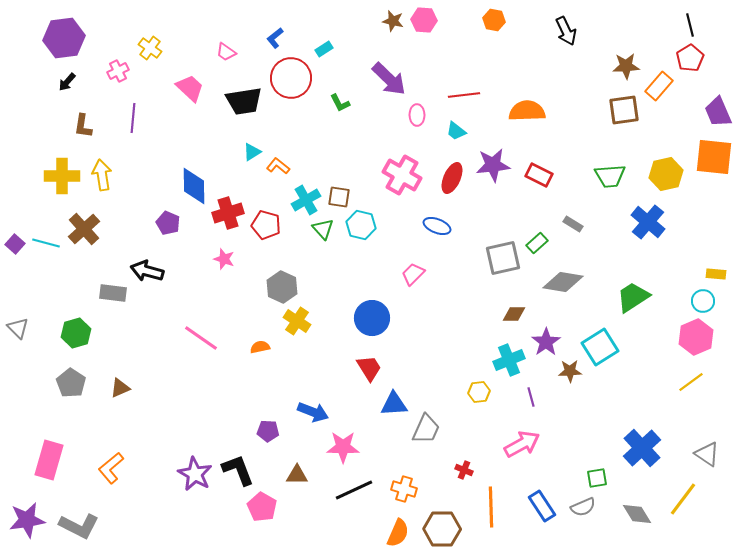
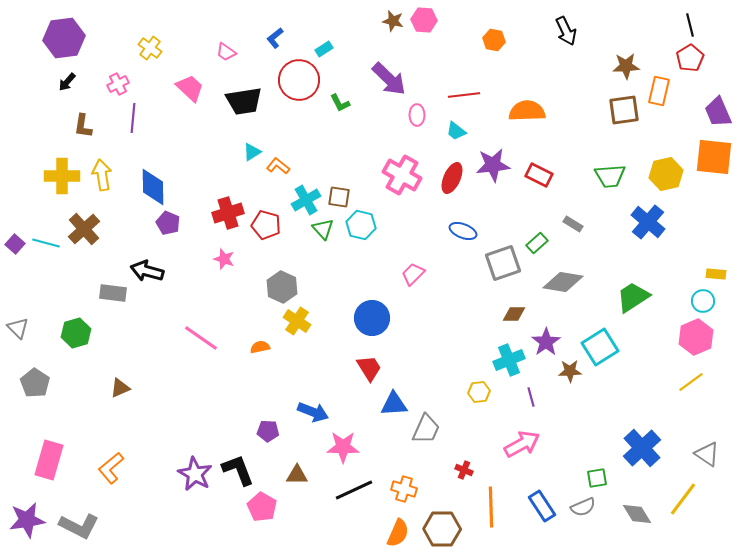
orange hexagon at (494, 20): moved 20 px down
pink cross at (118, 71): moved 13 px down
red circle at (291, 78): moved 8 px right, 2 px down
orange rectangle at (659, 86): moved 5 px down; rotated 28 degrees counterclockwise
blue diamond at (194, 186): moved 41 px left, 1 px down
blue ellipse at (437, 226): moved 26 px right, 5 px down
gray square at (503, 258): moved 5 px down; rotated 6 degrees counterclockwise
gray pentagon at (71, 383): moved 36 px left
